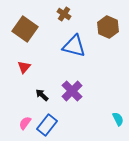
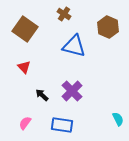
red triangle: rotated 24 degrees counterclockwise
blue rectangle: moved 15 px right; rotated 60 degrees clockwise
